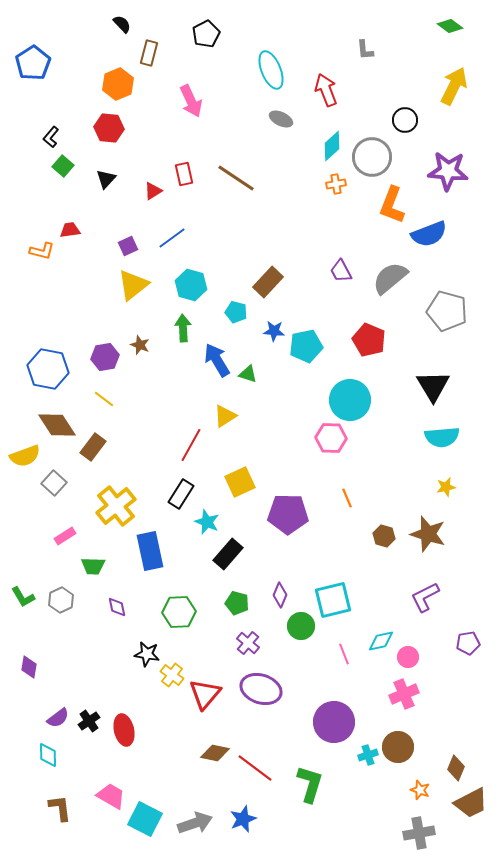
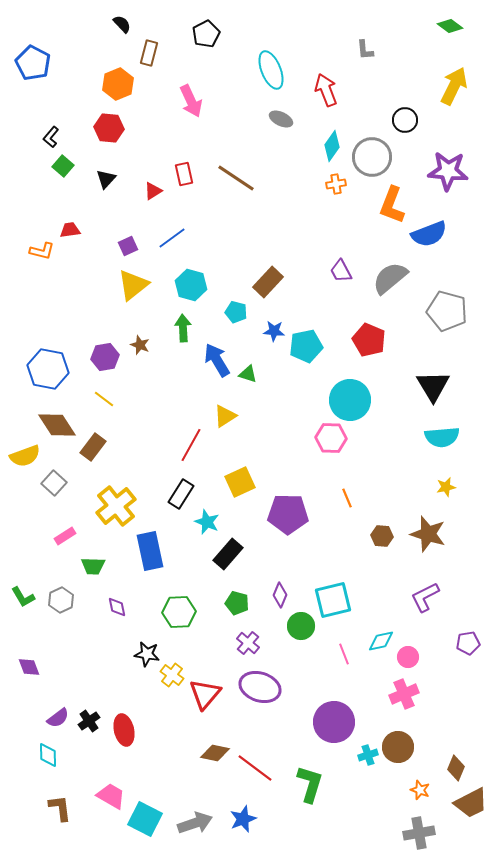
blue pentagon at (33, 63): rotated 12 degrees counterclockwise
cyan diamond at (332, 146): rotated 12 degrees counterclockwise
brown hexagon at (384, 536): moved 2 px left; rotated 10 degrees counterclockwise
purple diamond at (29, 667): rotated 30 degrees counterclockwise
purple ellipse at (261, 689): moved 1 px left, 2 px up
